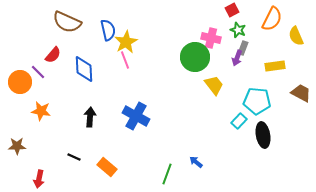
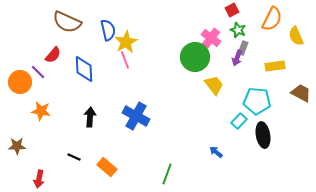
pink cross: rotated 24 degrees clockwise
blue arrow: moved 20 px right, 10 px up
